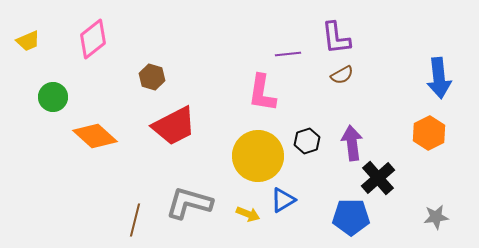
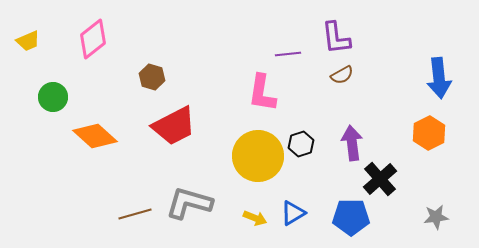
black hexagon: moved 6 px left, 3 px down
black cross: moved 2 px right, 1 px down
blue triangle: moved 10 px right, 13 px down
yellow arrow: moved 7 px right, 4 px down
brown line: moved 6 px up; rotated 60 degrees clockwise
